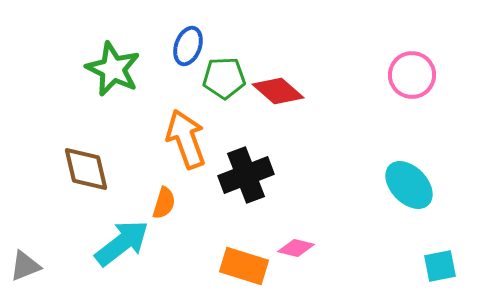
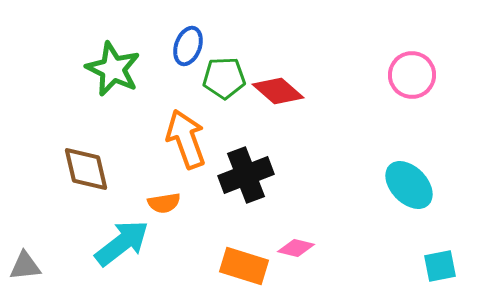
orange semicircle: rotated 64 degrees clockwise
gray triangle: rotated 16 degrees clockwise
